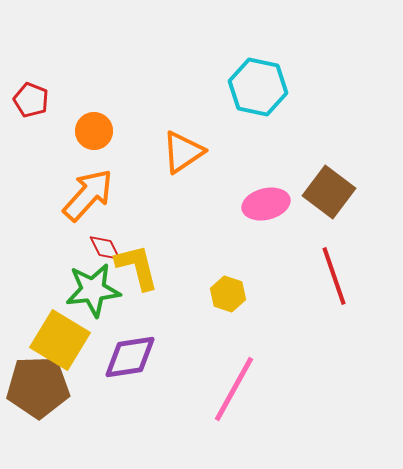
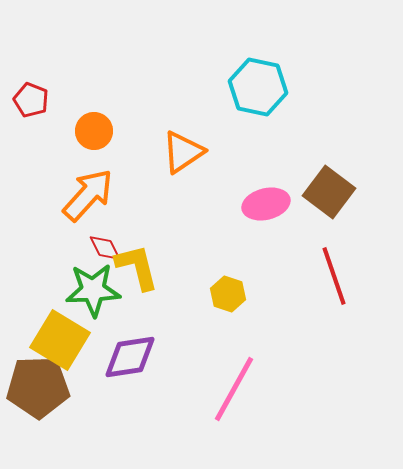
green star: rotated 4 degrees clockwise
